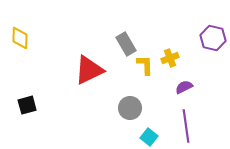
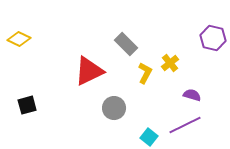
yellow diamond: moved 1 px left, 1 px down; rotated 65 degrees counterclockwise
gray rectangle: rotated 15 degrees counterclockwise
yellow cross: moved 5 px down; rotated 18 degrees counterclockwise
yellow L-shape: moved 8 px down; rotated 30 degrees clockwise
red triangle: moved 1 px down
purple semicircle: moved 8 px right, 8 px down; rotated 42 degrees clockwise
gray circle: moved 16 px left
purple line: moved 1 px left, 1 px up; rotated 72 degrees clockwise
